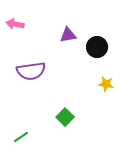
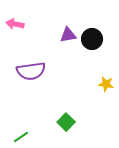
black circle: moved 5 px left, 8 px up
green square: moved 1 px right, 5 px down
